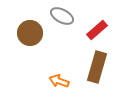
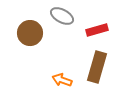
red rectangle: rotated 25 degrees clockwise
orange arrow: moved 3 px right, 1 px up
